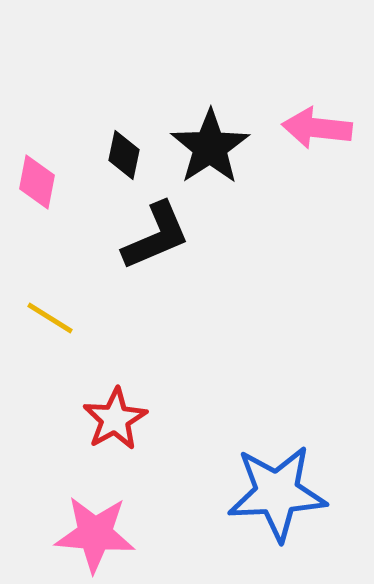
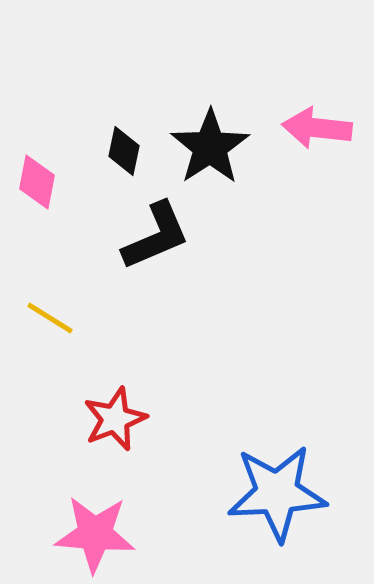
black diamond: moved 4 px up
red star: rotated 8 degrees clockwise
